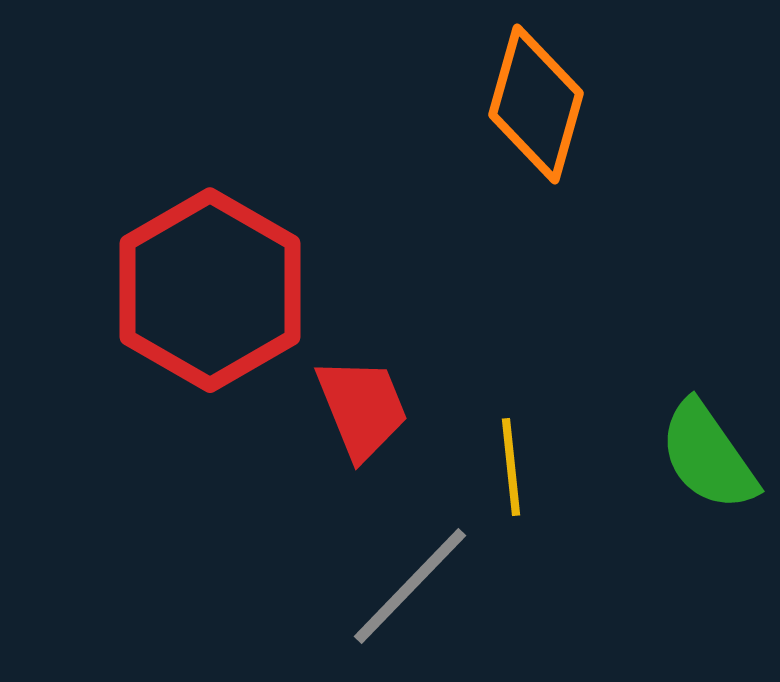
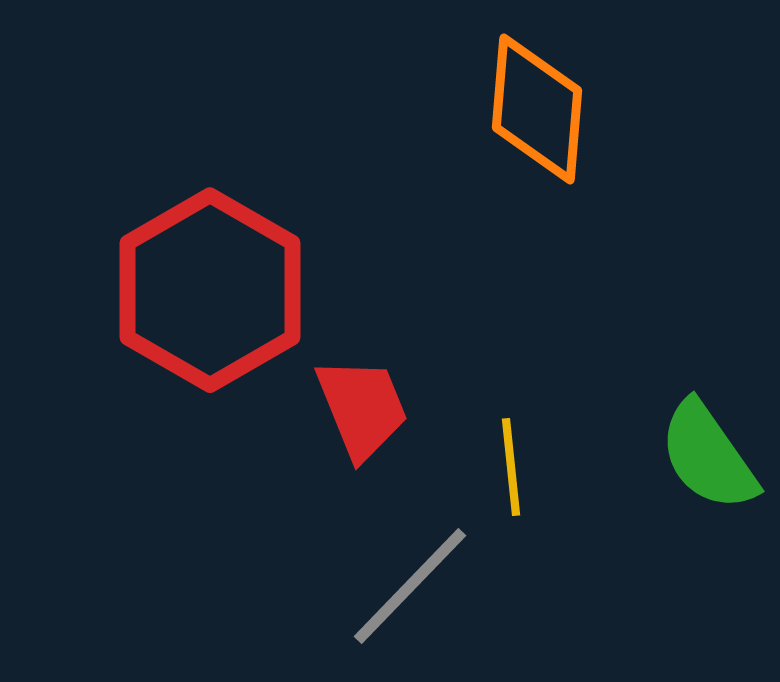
orange diamond: moved 1 px right, 5 px down; rotated 11 degrees counterclockwise
